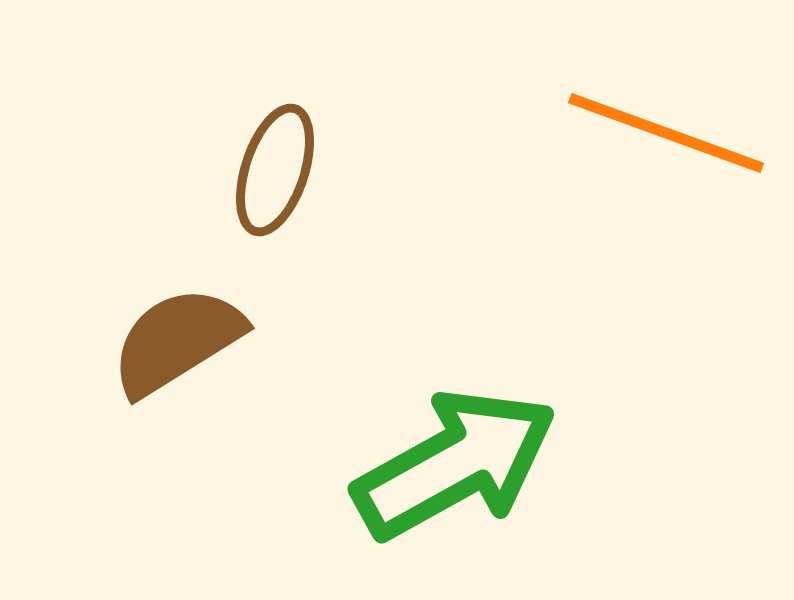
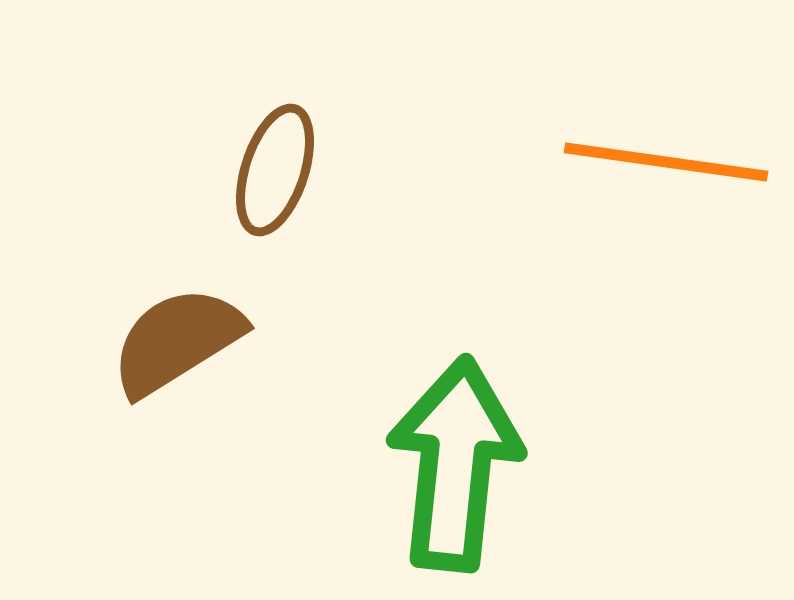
orange line: moved 29 px down; rotated 12 degrees counterclockwise
green arrow: rotated 55 degrees counterclockwise
